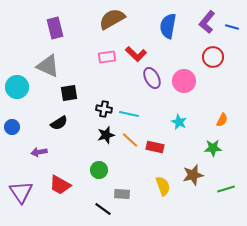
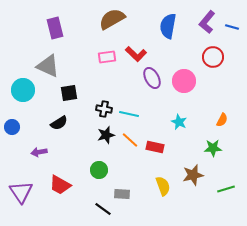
cyan circle: moved 6 px right, 3 px down
